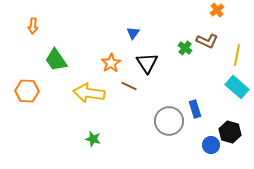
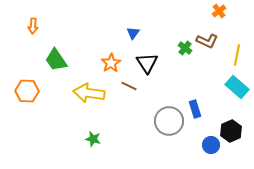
orange cross: moved 2 px right, 1 px down
black hexagon: moved 1 px right, 1 px up; rotated 20 degrees clockwise
